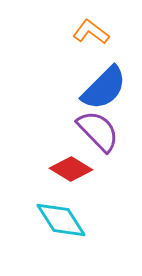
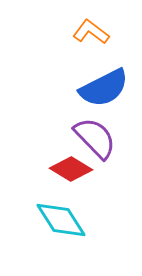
blue semicircle: rotated 18 degrees clockwise
purple semicircle: moved 3 px left, 7 px down
